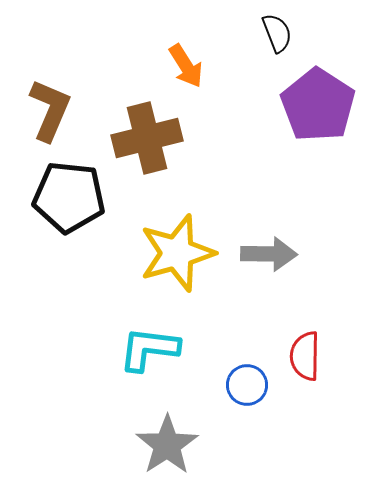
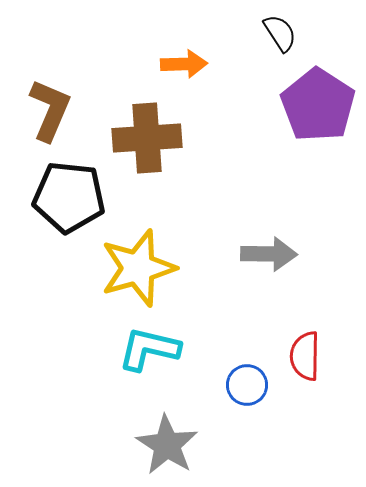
black semicircle: moved 3 px right; rotated 12 degrees counterclockwise
orange arrow: moved 2 px left, 2 px up; rotated 60 degrees counterclockwise
brown cross: rotated 10 degrees clockwise
yellow star: moved 39 px left, 15 px down
cyan L-shape: rotated 6 degrees clockwise
gray star: rotated 6 degrees counterclockwise
